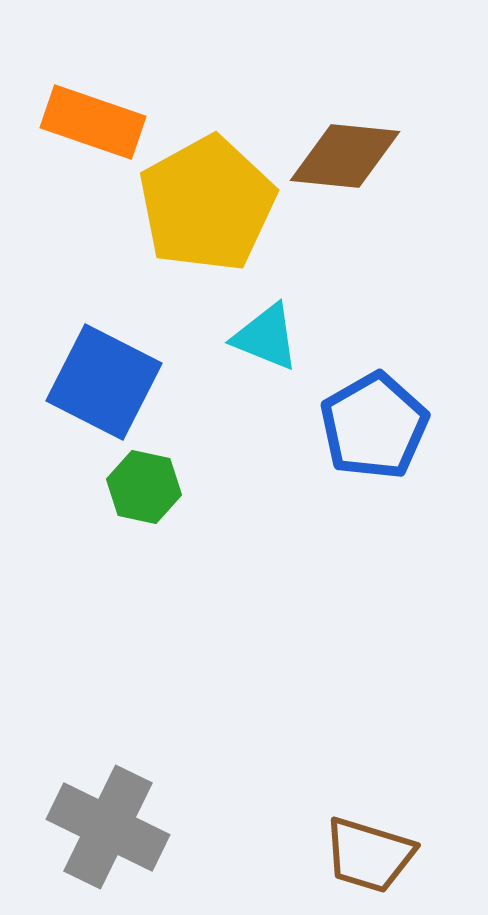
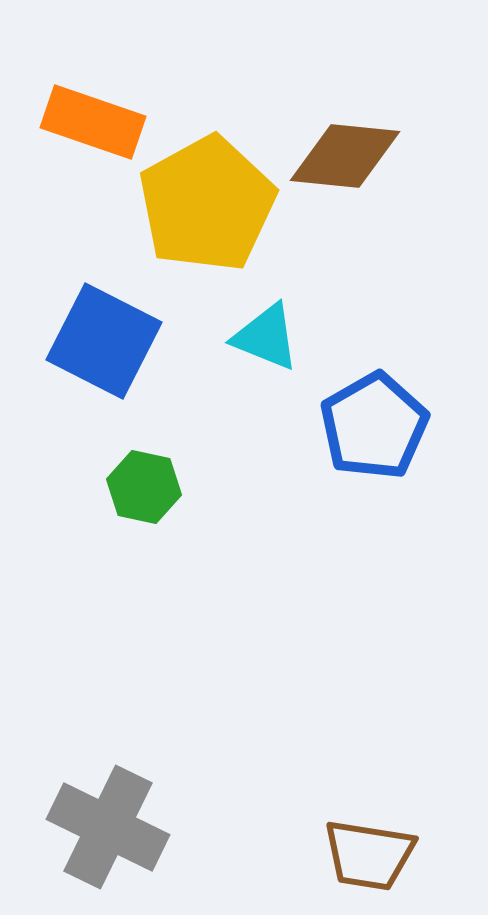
blue square: moved 41 px up
brown trapezoid: rotated 8 degrees counterclockwise
